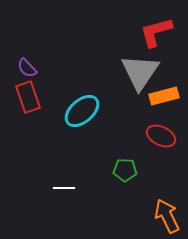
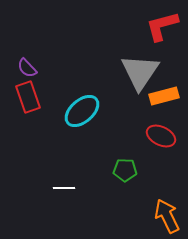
red L-shape: moved 6 px right, 6 px up
